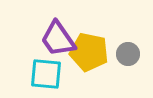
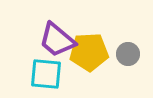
purple trapezoid: moved 1 px left, 1 px down; rotated 15 degrees counterclockwise
yellow pentagon: rotated 15 degrees counterclockwise
